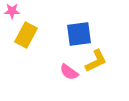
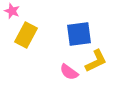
pink star: rotated 21 degrees clockwise
